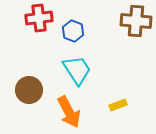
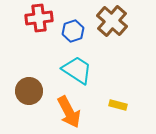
brown cross: moved 24 px left; rotated 36 degrees clockwise
blue hexagon: rotated 20 degrees clockwise
cyan trapezoid: rotated 24 degrees counterclockwise
brown circle: moved 1 px down
yellow rectangle: rotated 36 degrees clockwise
